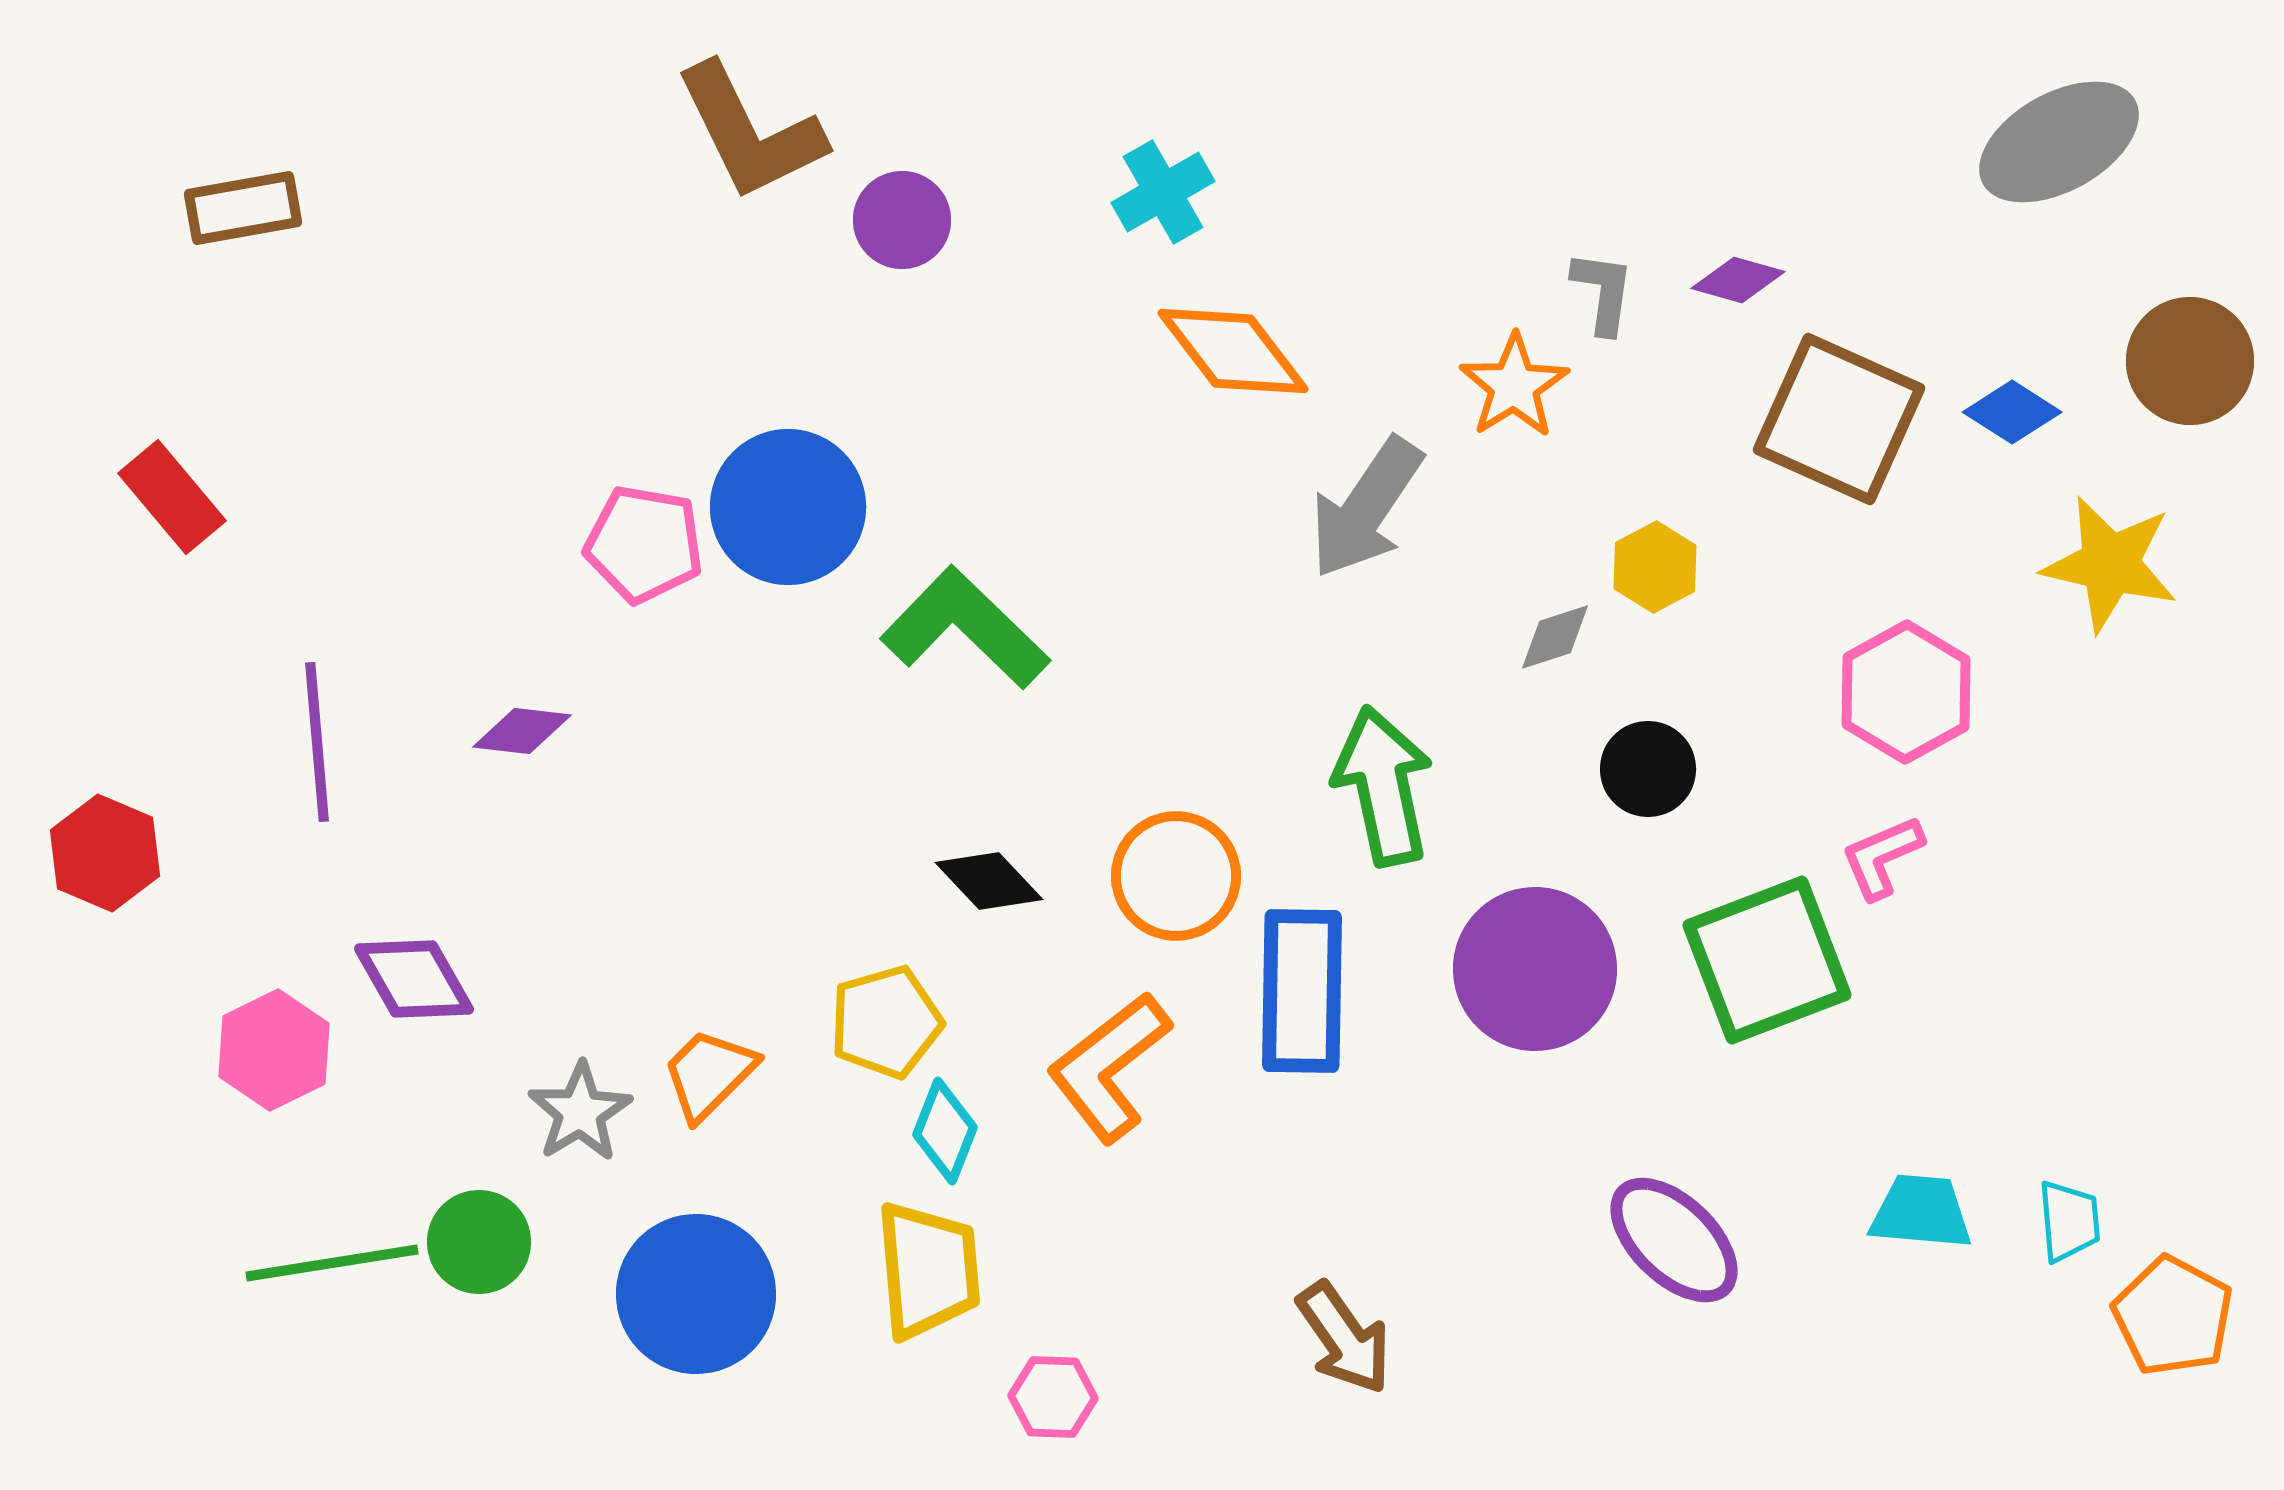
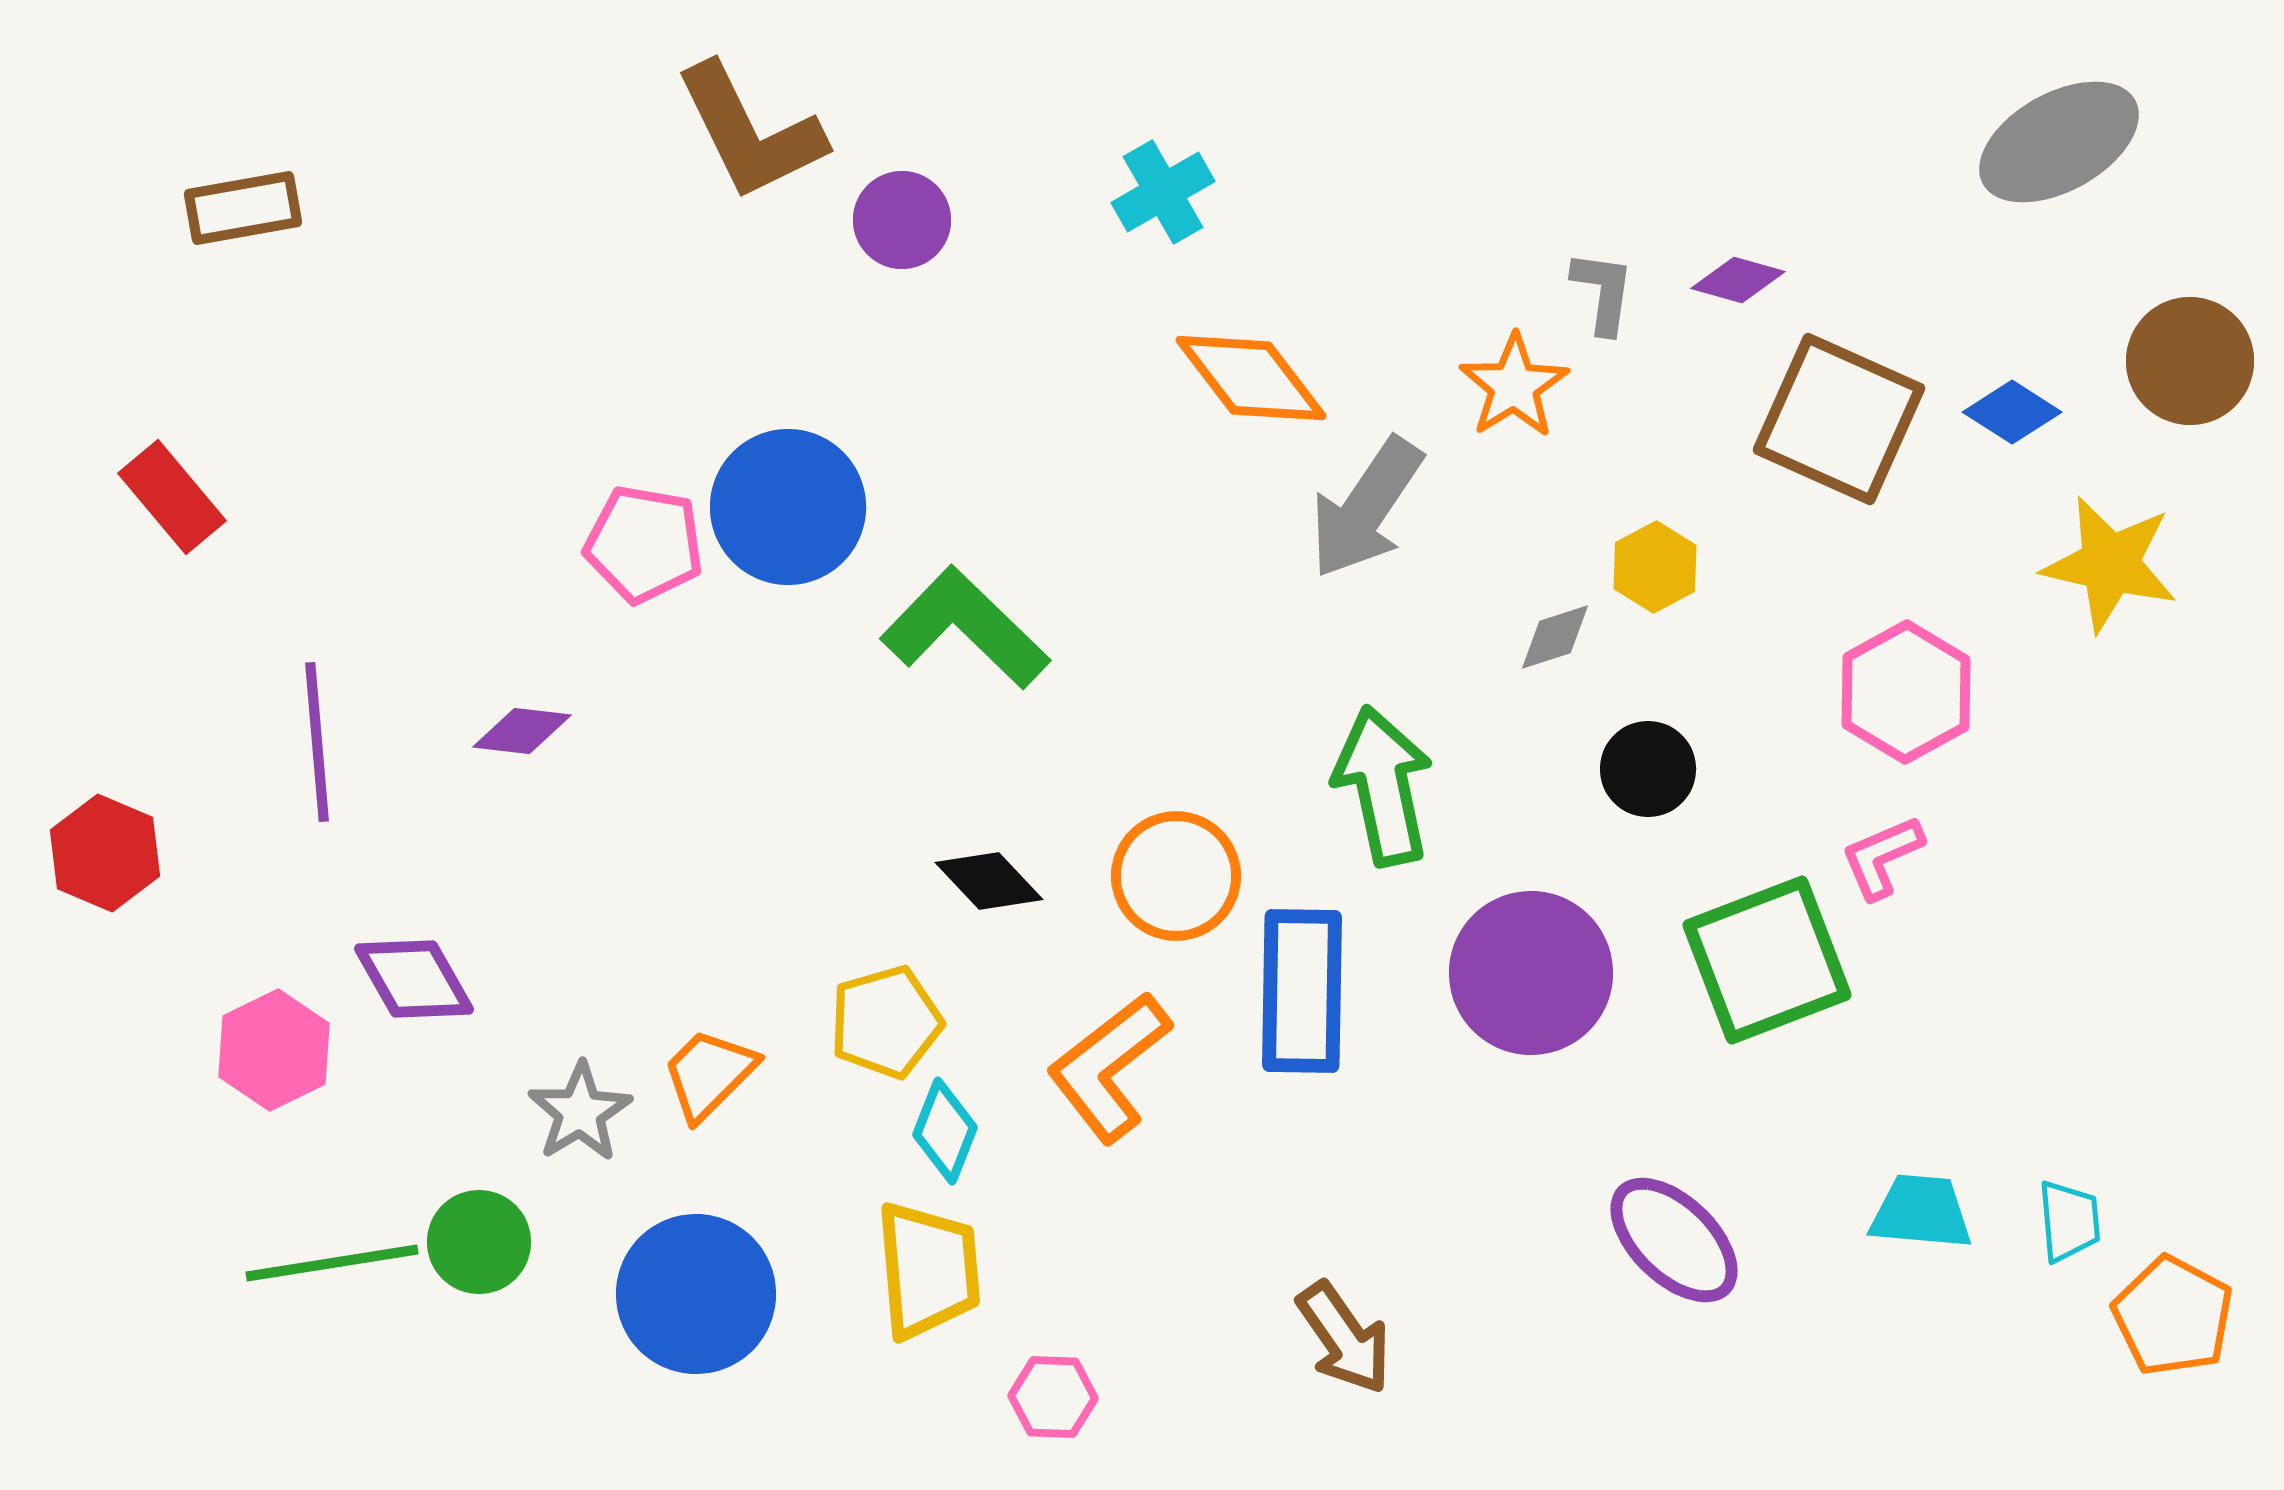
orange diamond at (1233, 351): moved 18 px right, 27 px down
purple circle at (1535, 969): moved 4 px left, 4 px down
